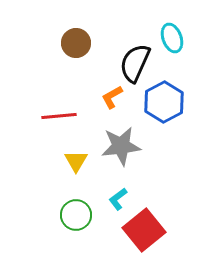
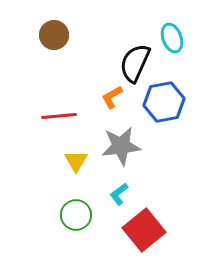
brown circle: moved 22 px left, 8 px up
blue hexagon: rotated 18 degrees clockwise
cyan L-shape: moved 1 px right, 5 px up
